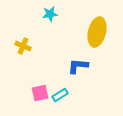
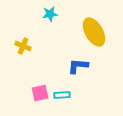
yellow ellipse: moved 3 px left; rotated 44 degrees counterclockwise
cyan rectangle: moved 2 px right; rotated 28 degrees clockwise
